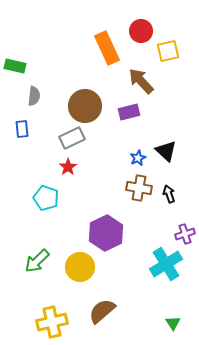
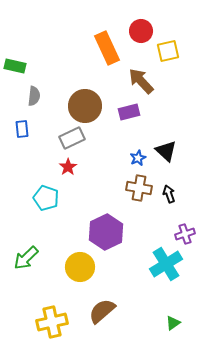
purple hexagon: moved 1 px up
green arrow: moved 11 px left, 3 px up
green triangle: rotated 28 degrees clockwise
